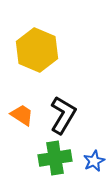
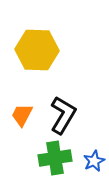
yellow hexagon: rotated 21 degrees counterclockwise
orange trapezoid: rotated 95 degrees counterclockwise
